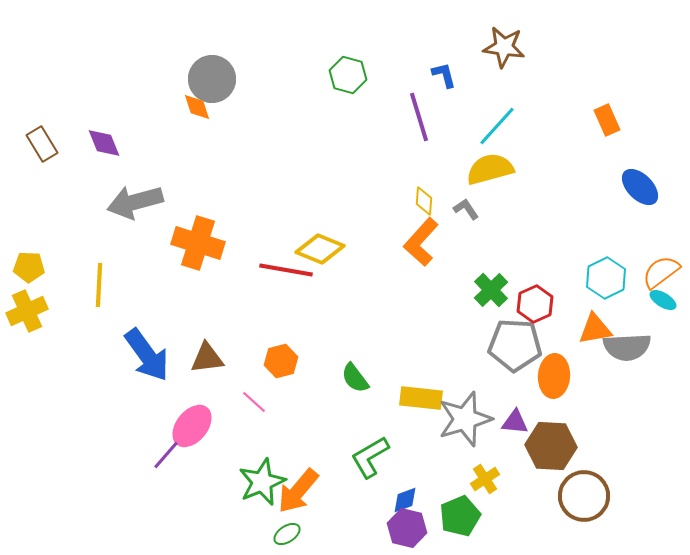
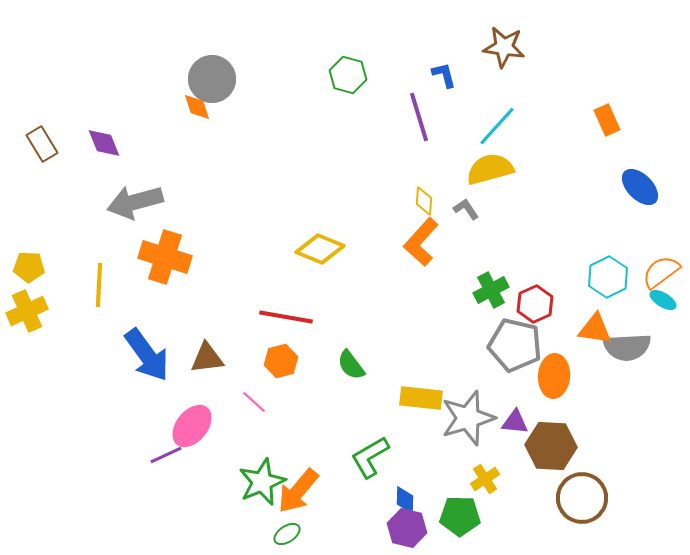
orange cross at (198, 243): moved 33 px left, 14 px down
red line at (286, 270): moved 47 px down
cyan hexagon at (606, 278): moved 2 px right, 1 px up
green cross at (491, 290): rotated 16 degrees clockwise
orange triangle at (595, 329): rotated 18 degrees clockwise
gray pentagon at (515, 345): rotated 10 degrees clockwise
green semicircle at (355, 378): moved 4 px left, 13 px up
gray star at (465, 419): moved 3 px right, 1 px up
purple line at (166, 455): rotated 24 degrees clockwise
brown circle at (584, 496): moved 2 px left, 2 px down
blue diamond at (405, 500): rotated 68 degrees counterclockwise
green pentagon at (460, 516): rotated 24 degrees clockwise
